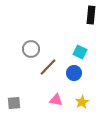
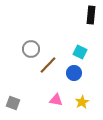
brown line: moved 2 px up
gray square: moved 1 px left; rotated 24 degrees clockwise
